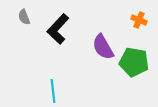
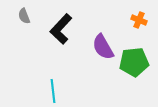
gray semicircle: moved 1 px up
black L-shape: moved 3 px right
green pentagon: rotated 16 degrees counterclockwise
